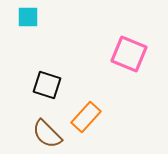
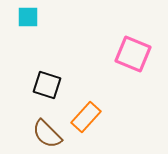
pink square: moved 4 px right
